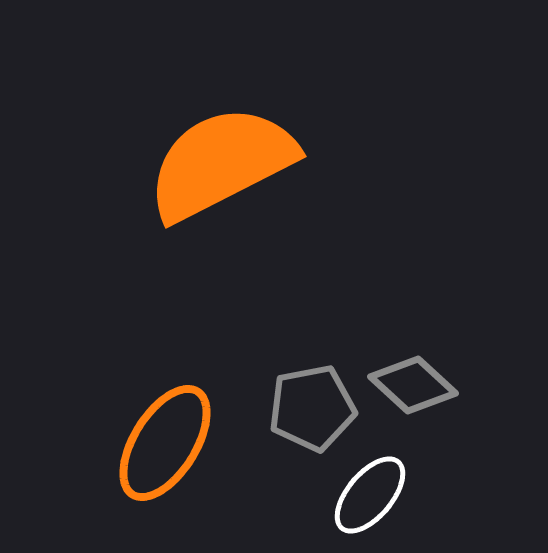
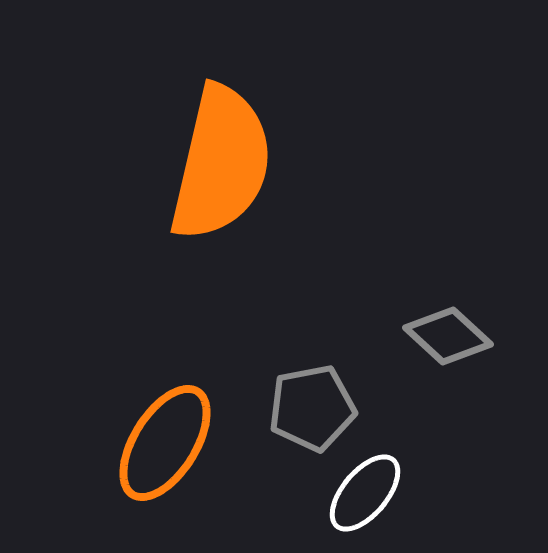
orange semicircle: rotated 130 degrees clockwise
gray diamond: moved 35 px right, 49 px up
white ellipse: moved 5 px left, 2 px up
